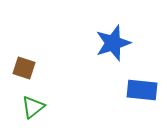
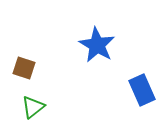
blue star: moved 16 px left, 2 px down; rotated 24 degrees counterclockwise
blue rectangle: rotated 60 degrees clockwise
